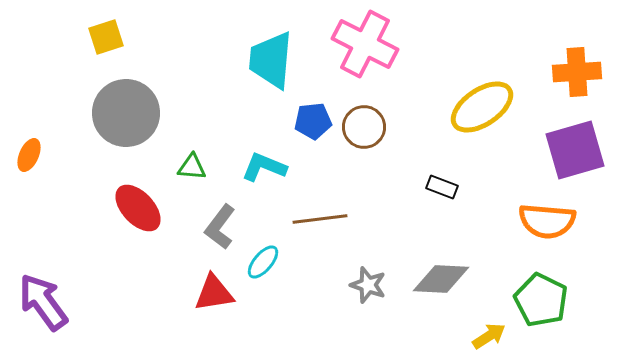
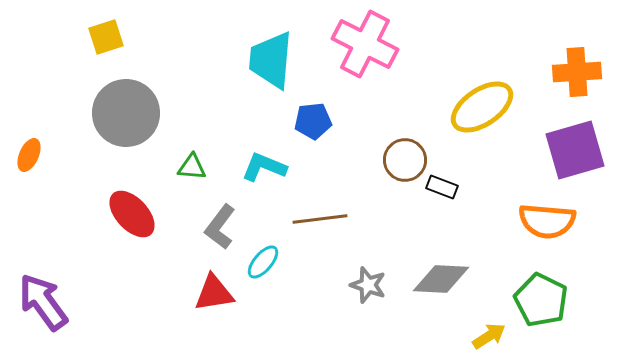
brown circle: moved 41 px right, 33 px down
red ellipse: moved 6 px left, 6 px down
